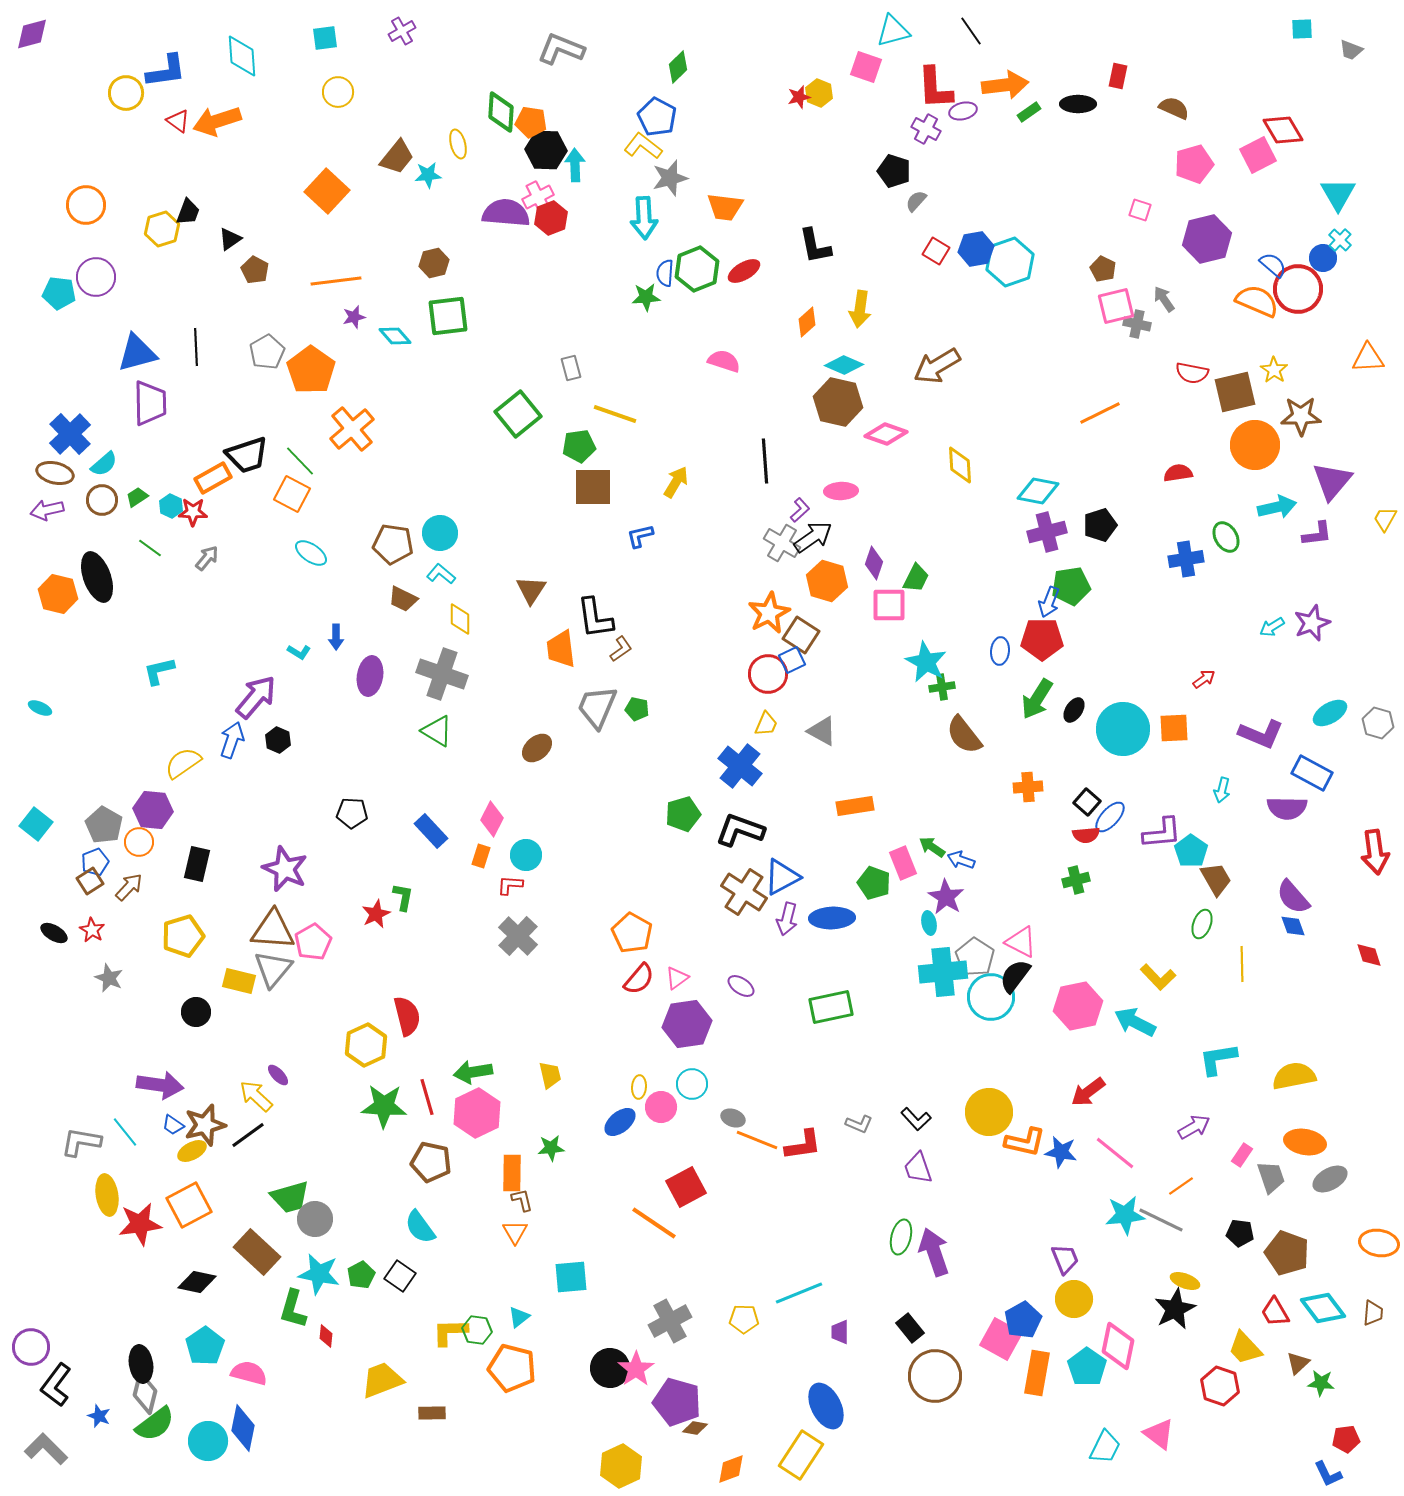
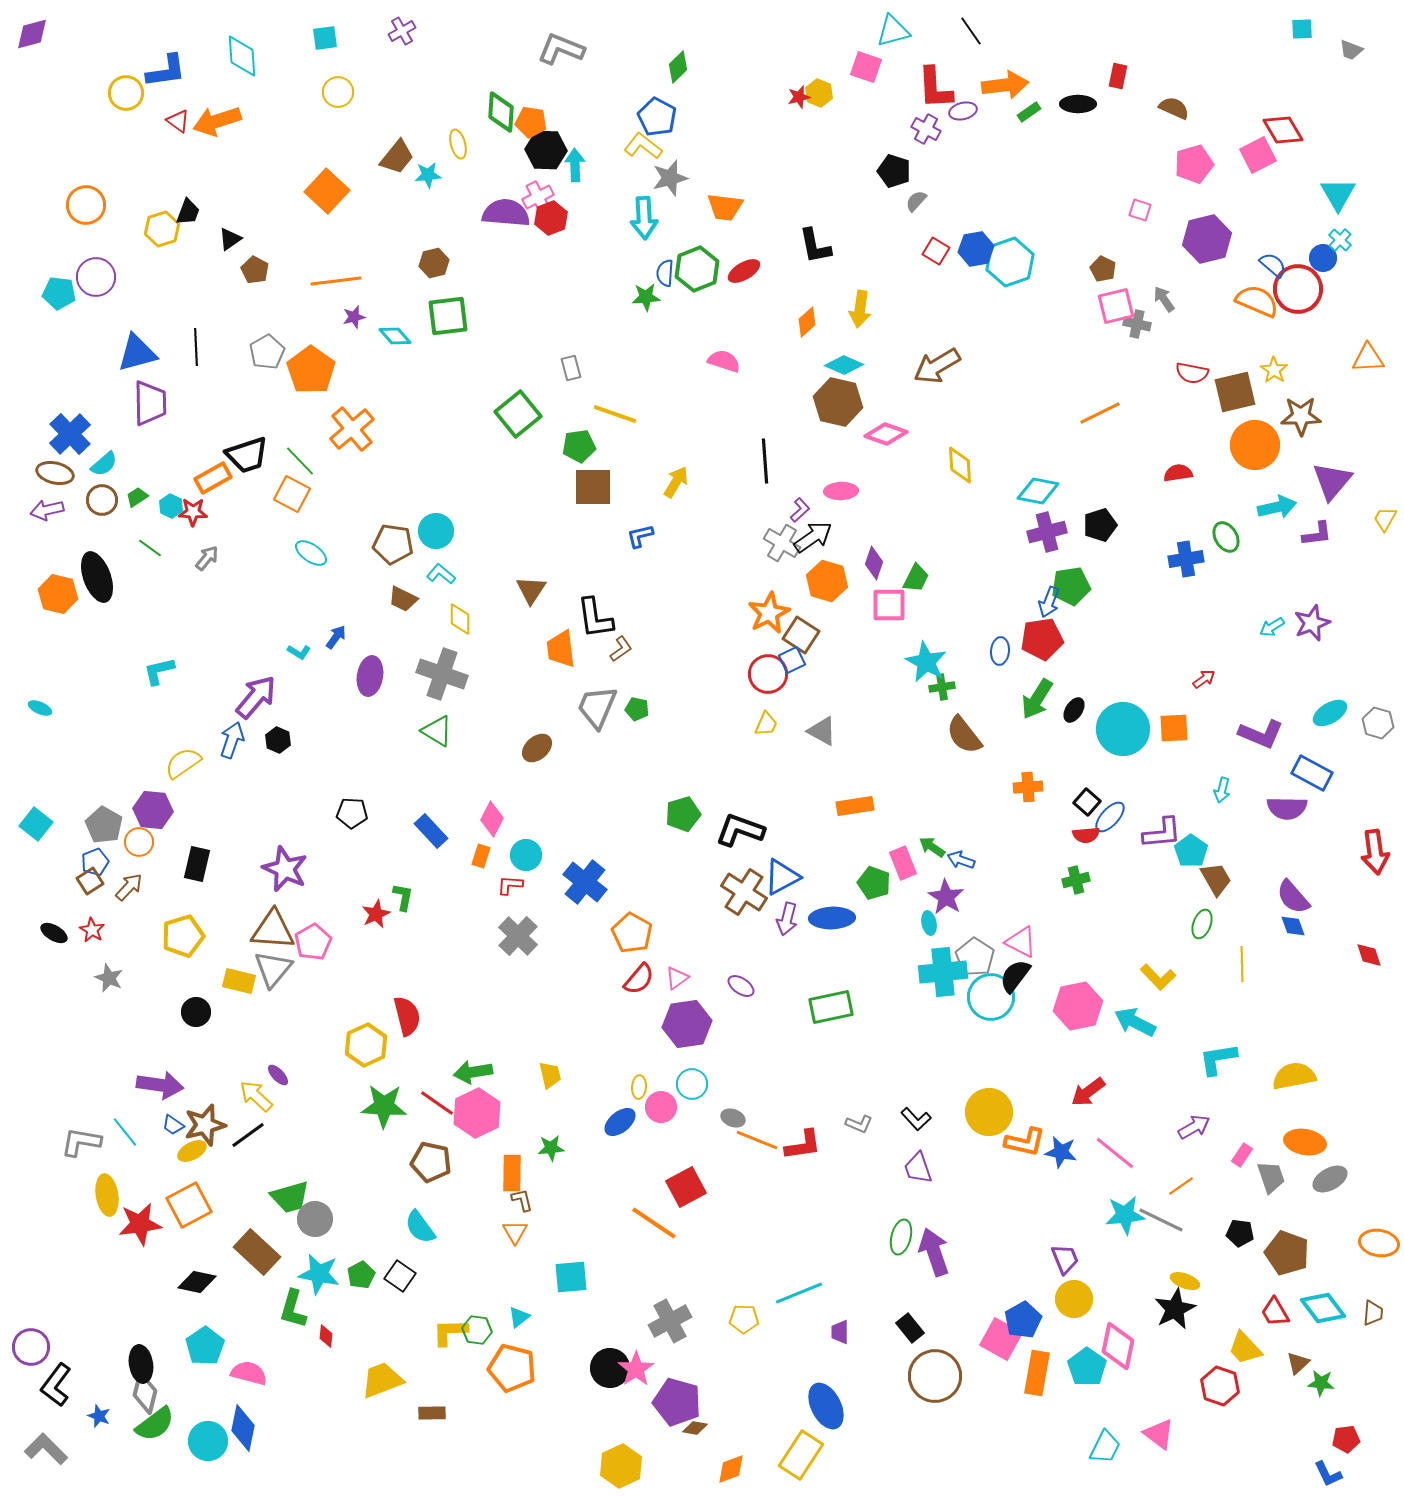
cyan circle at (440, 533): moved 4 px left, 2 px up
blue arrow at (336, 637): rotated 145 degrees counterclockwise
red pentagon at (1042, 639): rotated 9 degrees counterclockwise
blue cross at (740, 766): moved 155 px left, 116 px down
red line at (427, 1097): moved 10 px right, 6 px down; rotated 39 degrees counterclockwise
